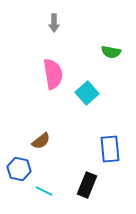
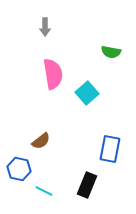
gray arrow: moved 9 px left, 4 px down
blue rectangle: rotated 16 degrees clockwise
